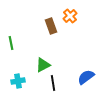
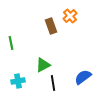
blue semicircle: moved 3 px left
